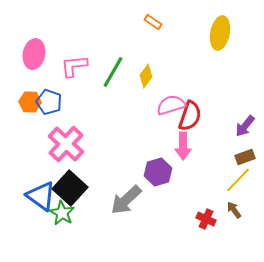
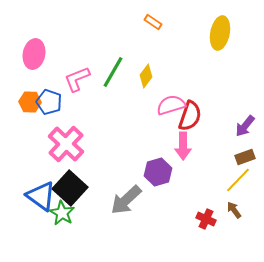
pink L-shape: moved 3 px right, 13 px down; rotated 16 degrees counterclockwise
